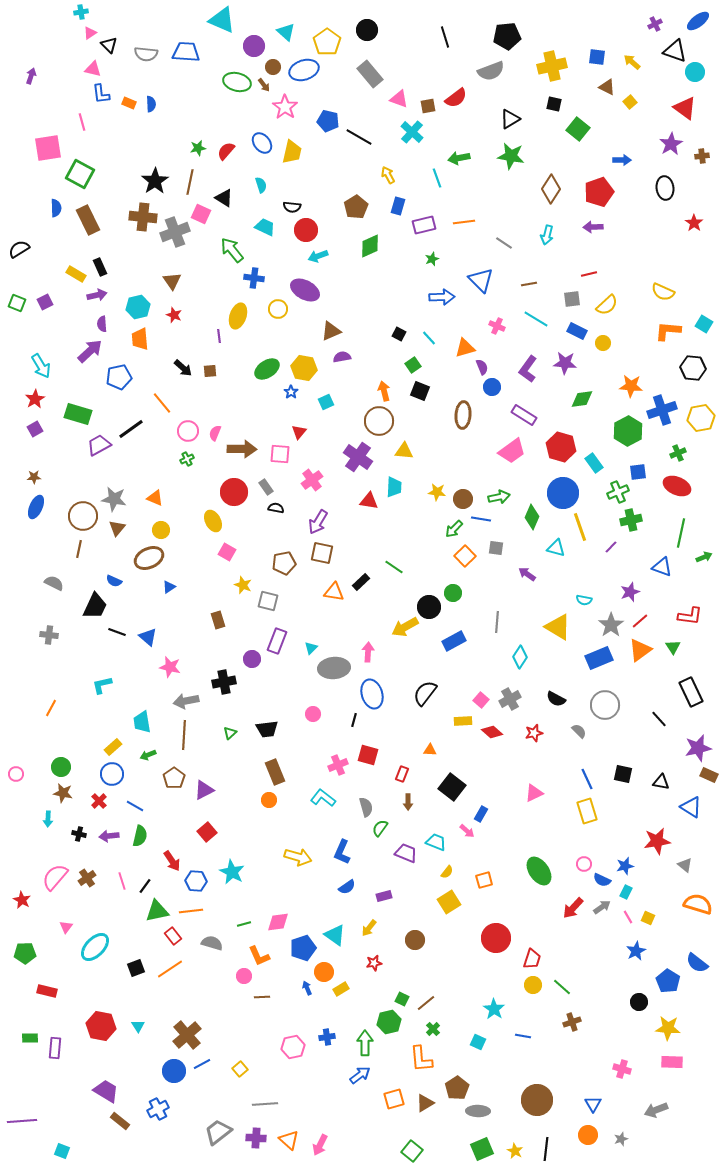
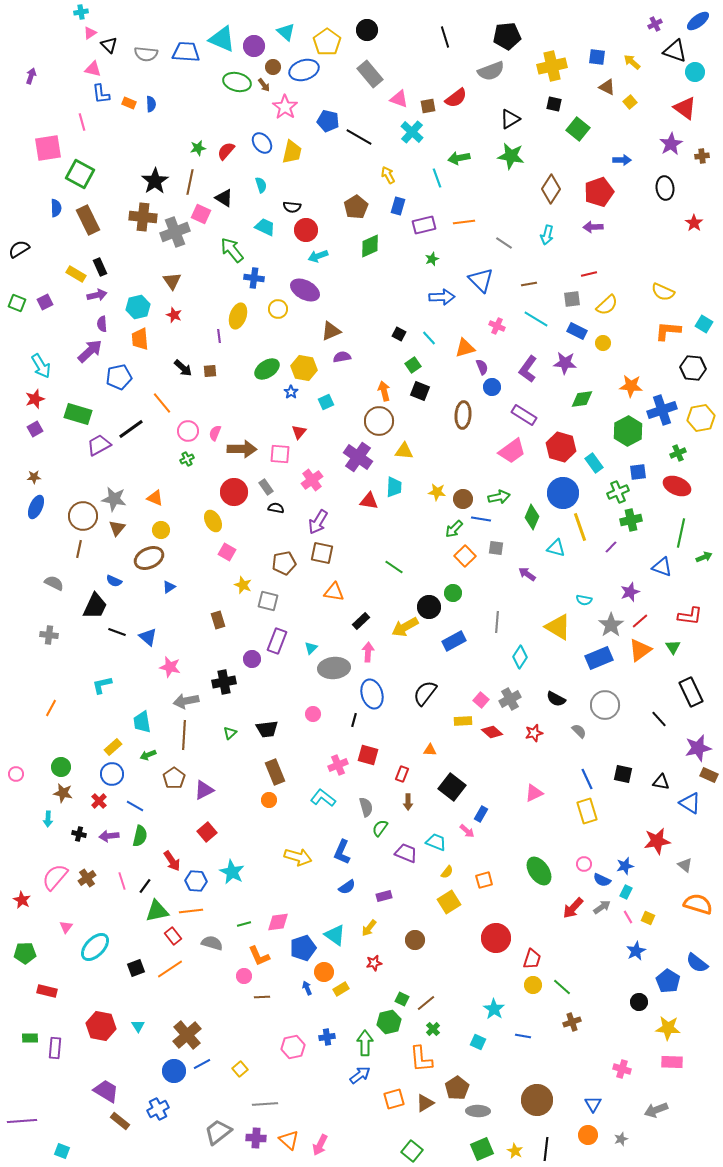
cyan triangle at (222, 20): moved 19 px down
red star at (35, 399): rotated 12 degrees clockwise
black rectangle at (361, 582): moved 39 px down
blue triangle at (691, 807): moved 1 px left, 4 px up
